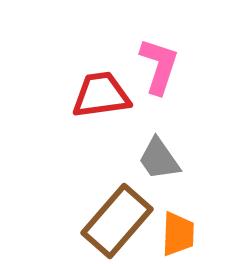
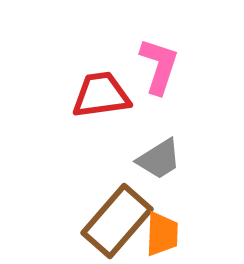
gray trapezoid: rotated 87 degrees counterclockwise
orange trapezoid: moved 16 px left
